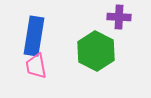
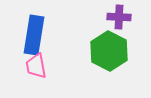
blue rectangle: moved 1 px up
green hexagon: moved 13 px right
